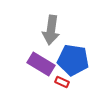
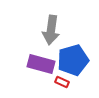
blue pentagon: rotated 24 degrees counterclockwise
purple rectangle: rotated 16 degrees counterclockwise
